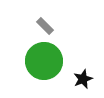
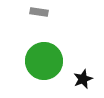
gray rectangle: moved 6 px left, 14 px up; rotated 36 degrees counterclockwise
